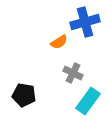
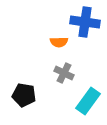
blue cross: rotated 24 degrees clockwise
orange semicircle: rotated 30 degrees clockwise
gray cross: moved 9 px left
